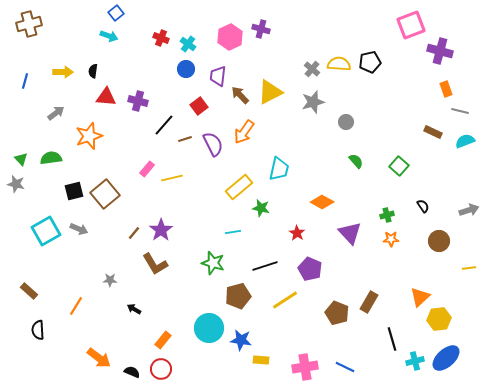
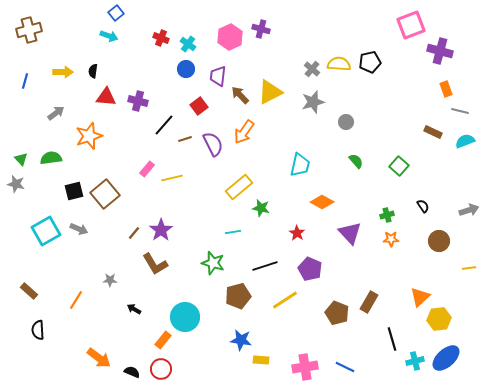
brown cross at (29, 24): moved 6 px down
cyan trapezoid at (279, 169): moved 21 px right, 4 px up
orange line at (76, 306): moved 6 px up
cyan circle at (209, 328): moved 24 px left, 11 px up
